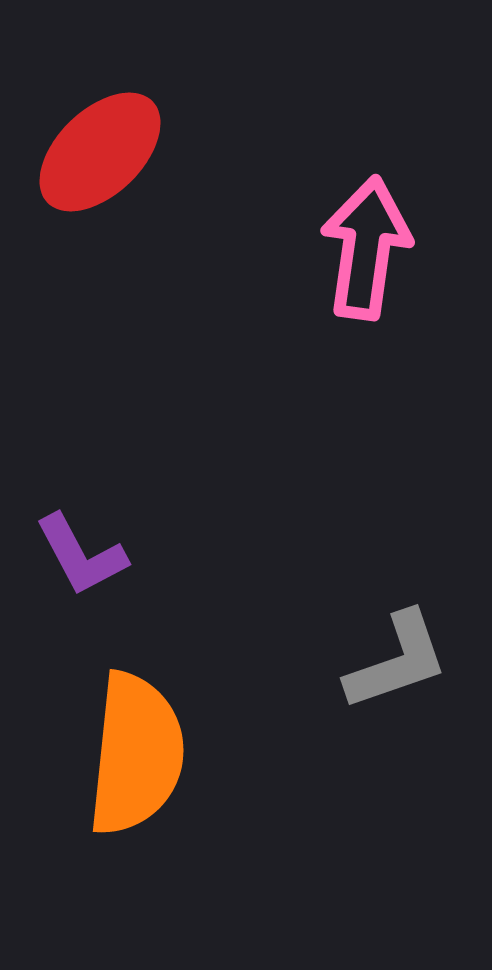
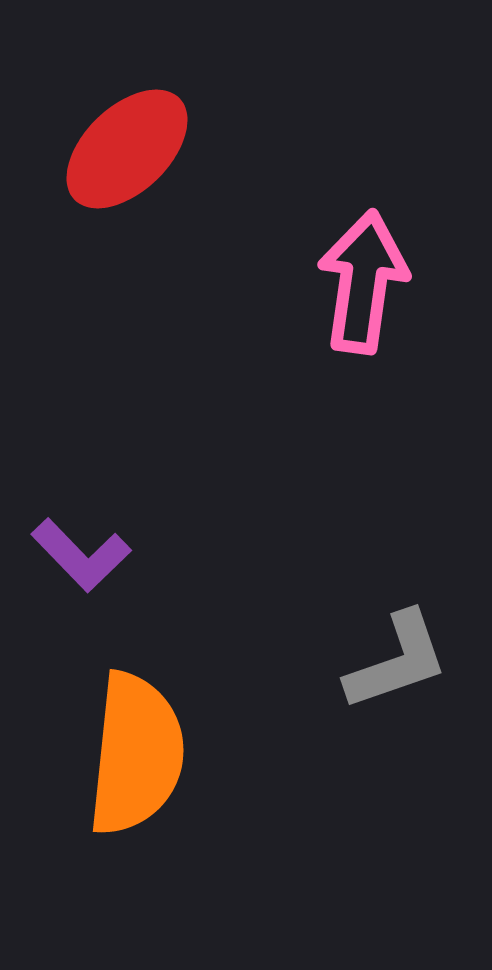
red ellipse: moved 27 px right, 3 px up
pink arrow: moved 3 px left, 34 px down
purple L-shape: rotated 16 degrees counterclockwise
